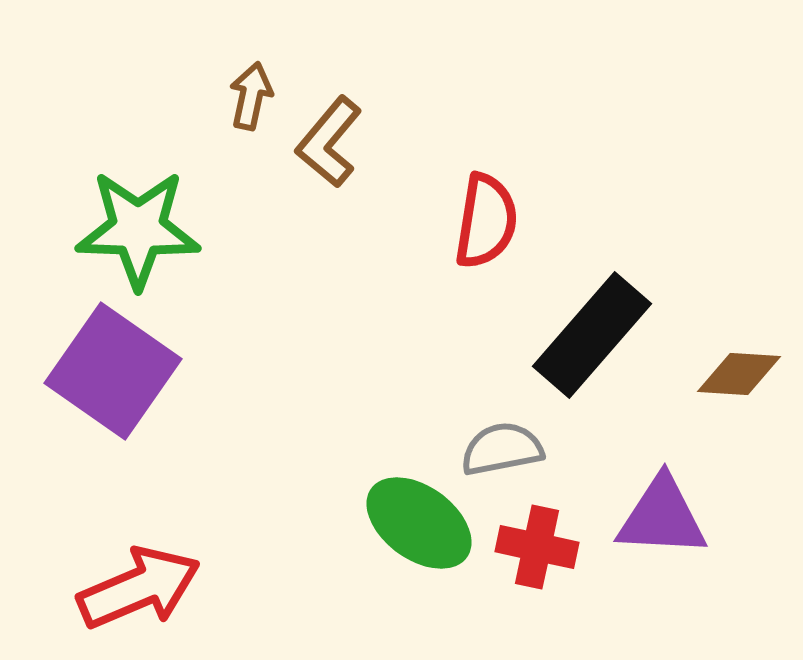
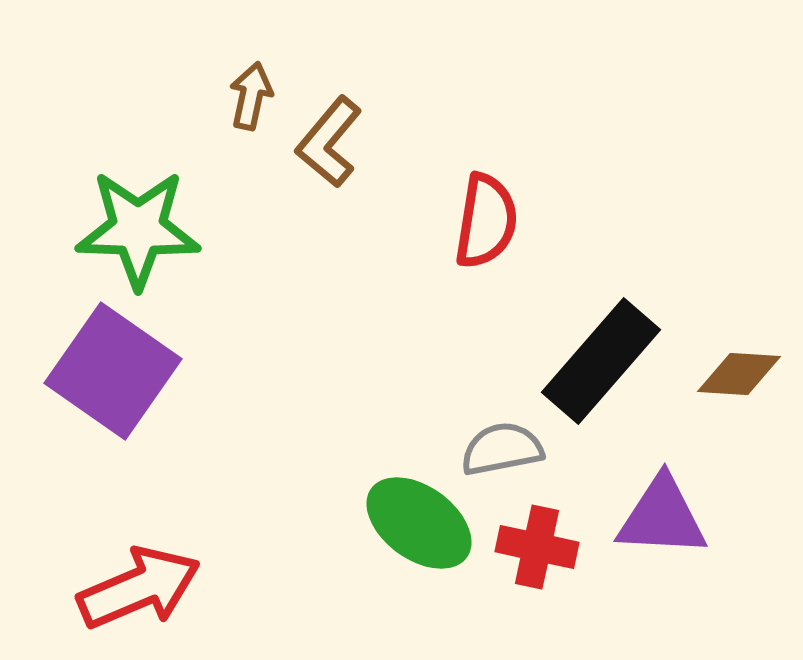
black rectangle: moved 9 px right, 26 px down
